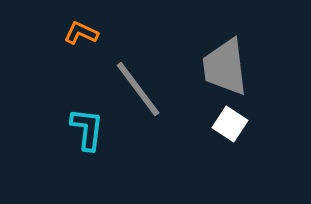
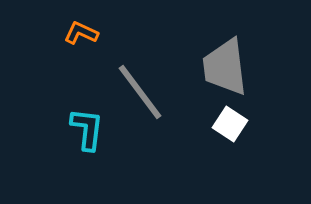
gray line: moved 2 px right, 3 px down
